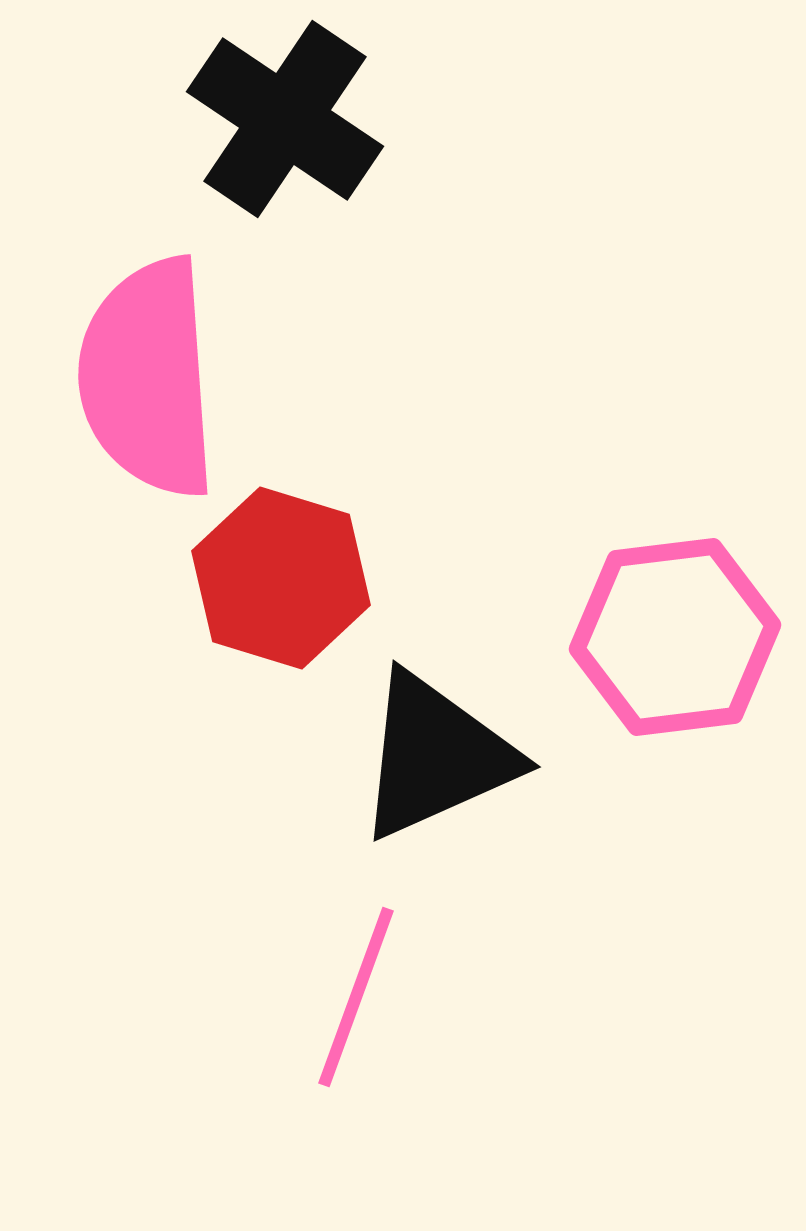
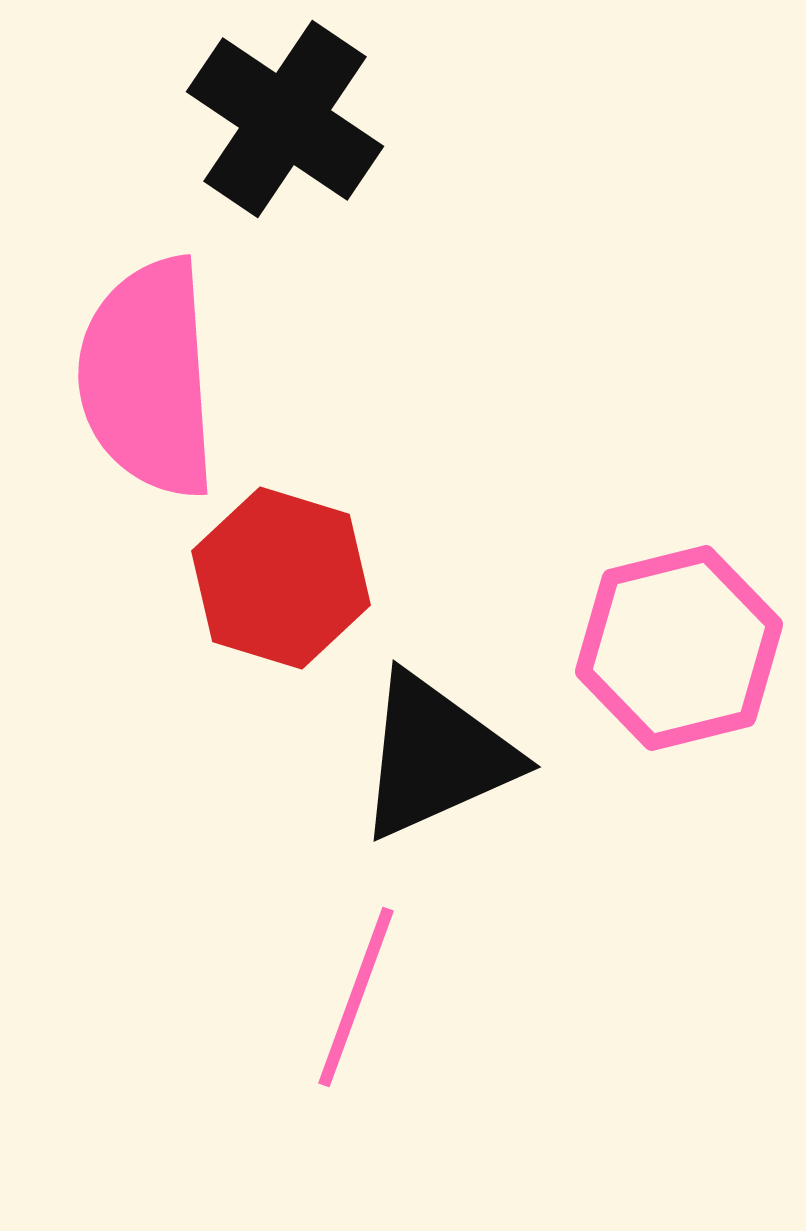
pink hexagon: moved 4 px right, 11 px down; rotated 7 degrees counterclockwise
